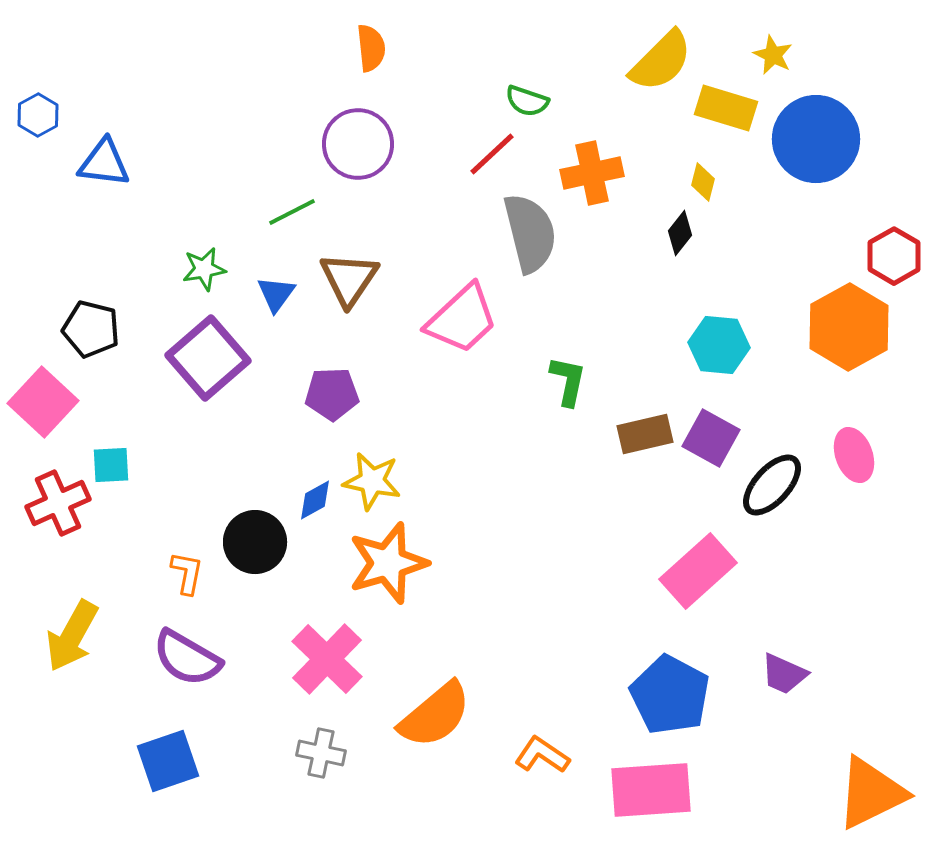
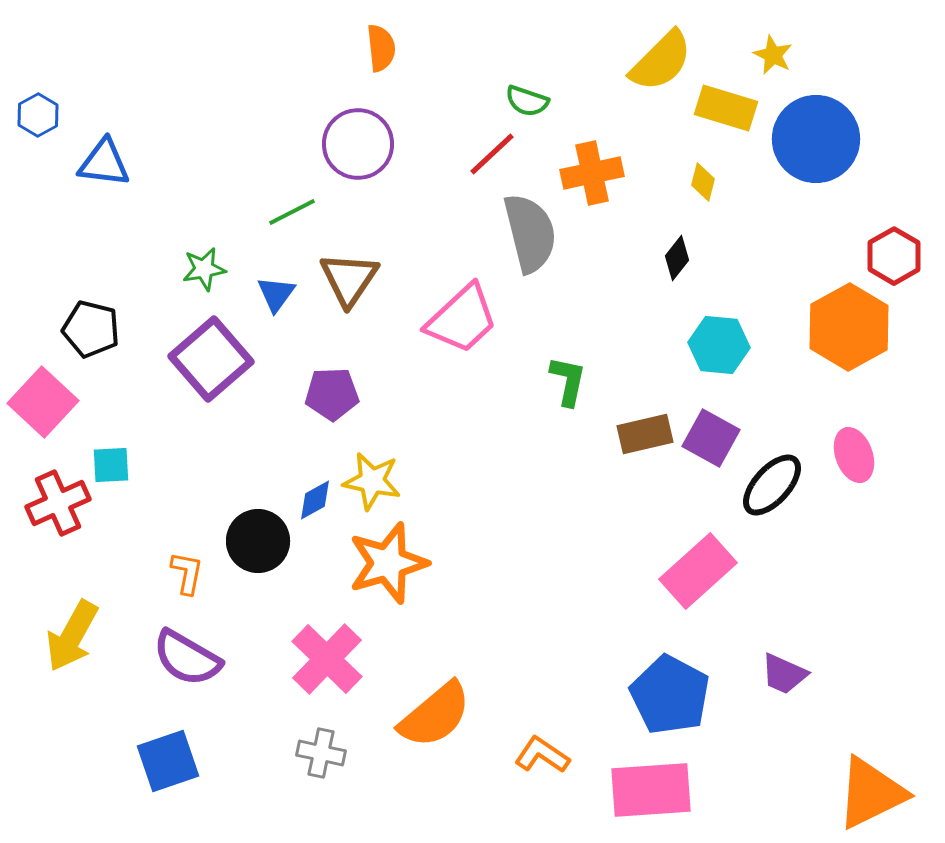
orange semicircle at (371, 48): moved 10 px right
black diamond at (680, 233): moved 3 px left, 25 px down
purple square at (208, 358): moved 3 px right, 1 px down
black circle at (255, 542): moved 3 px right, 1 px up
